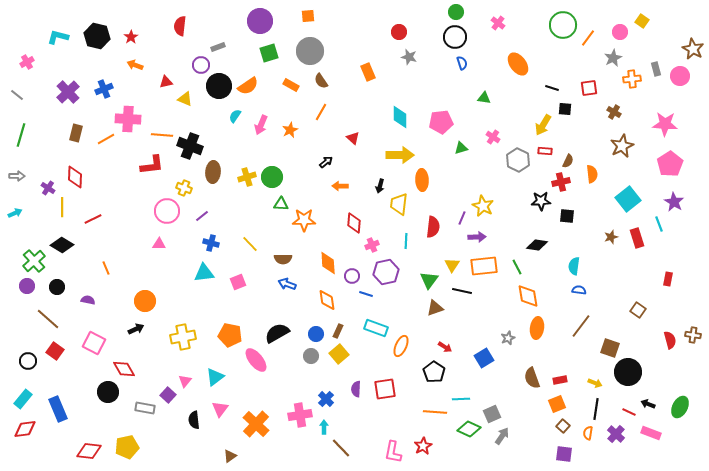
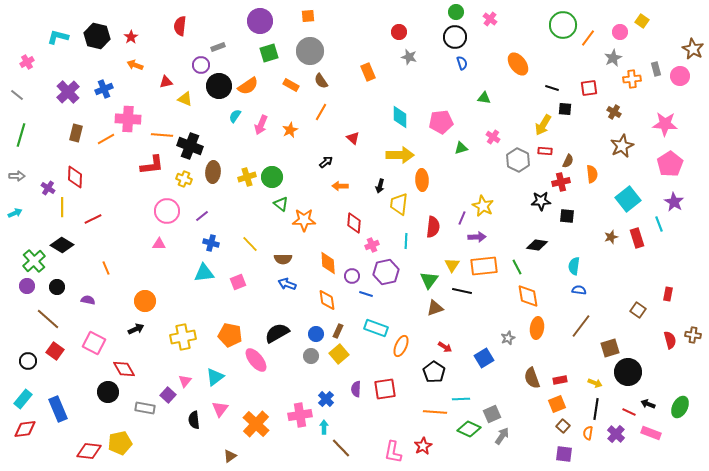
pink cross at (498, 23): moved 8 px left, 4 px up
yellow cross at (184, 188): moved 9 px up
green triangle at (281, 204): rotated 35 degrees clockwise
red rectangle at (668, 279): moved 15 px down
brown square at (610, 348): rotated 36 degrees counterclockwise
yellow pentagon at (127, 447): moved 7 px left, 4 px up
